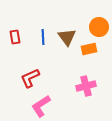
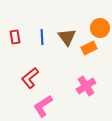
orange circle: moved 1 px right, 1 px down
blue line: moved 1 px left
orange rectangle: moved 1 px up; rotated 14 degrees counterclockwise
red L-shape: rotated 15 degrees counterclockwise
pink cross: rotated 18 degrees counterclockwise
pink L-shape: moved 2 px right
